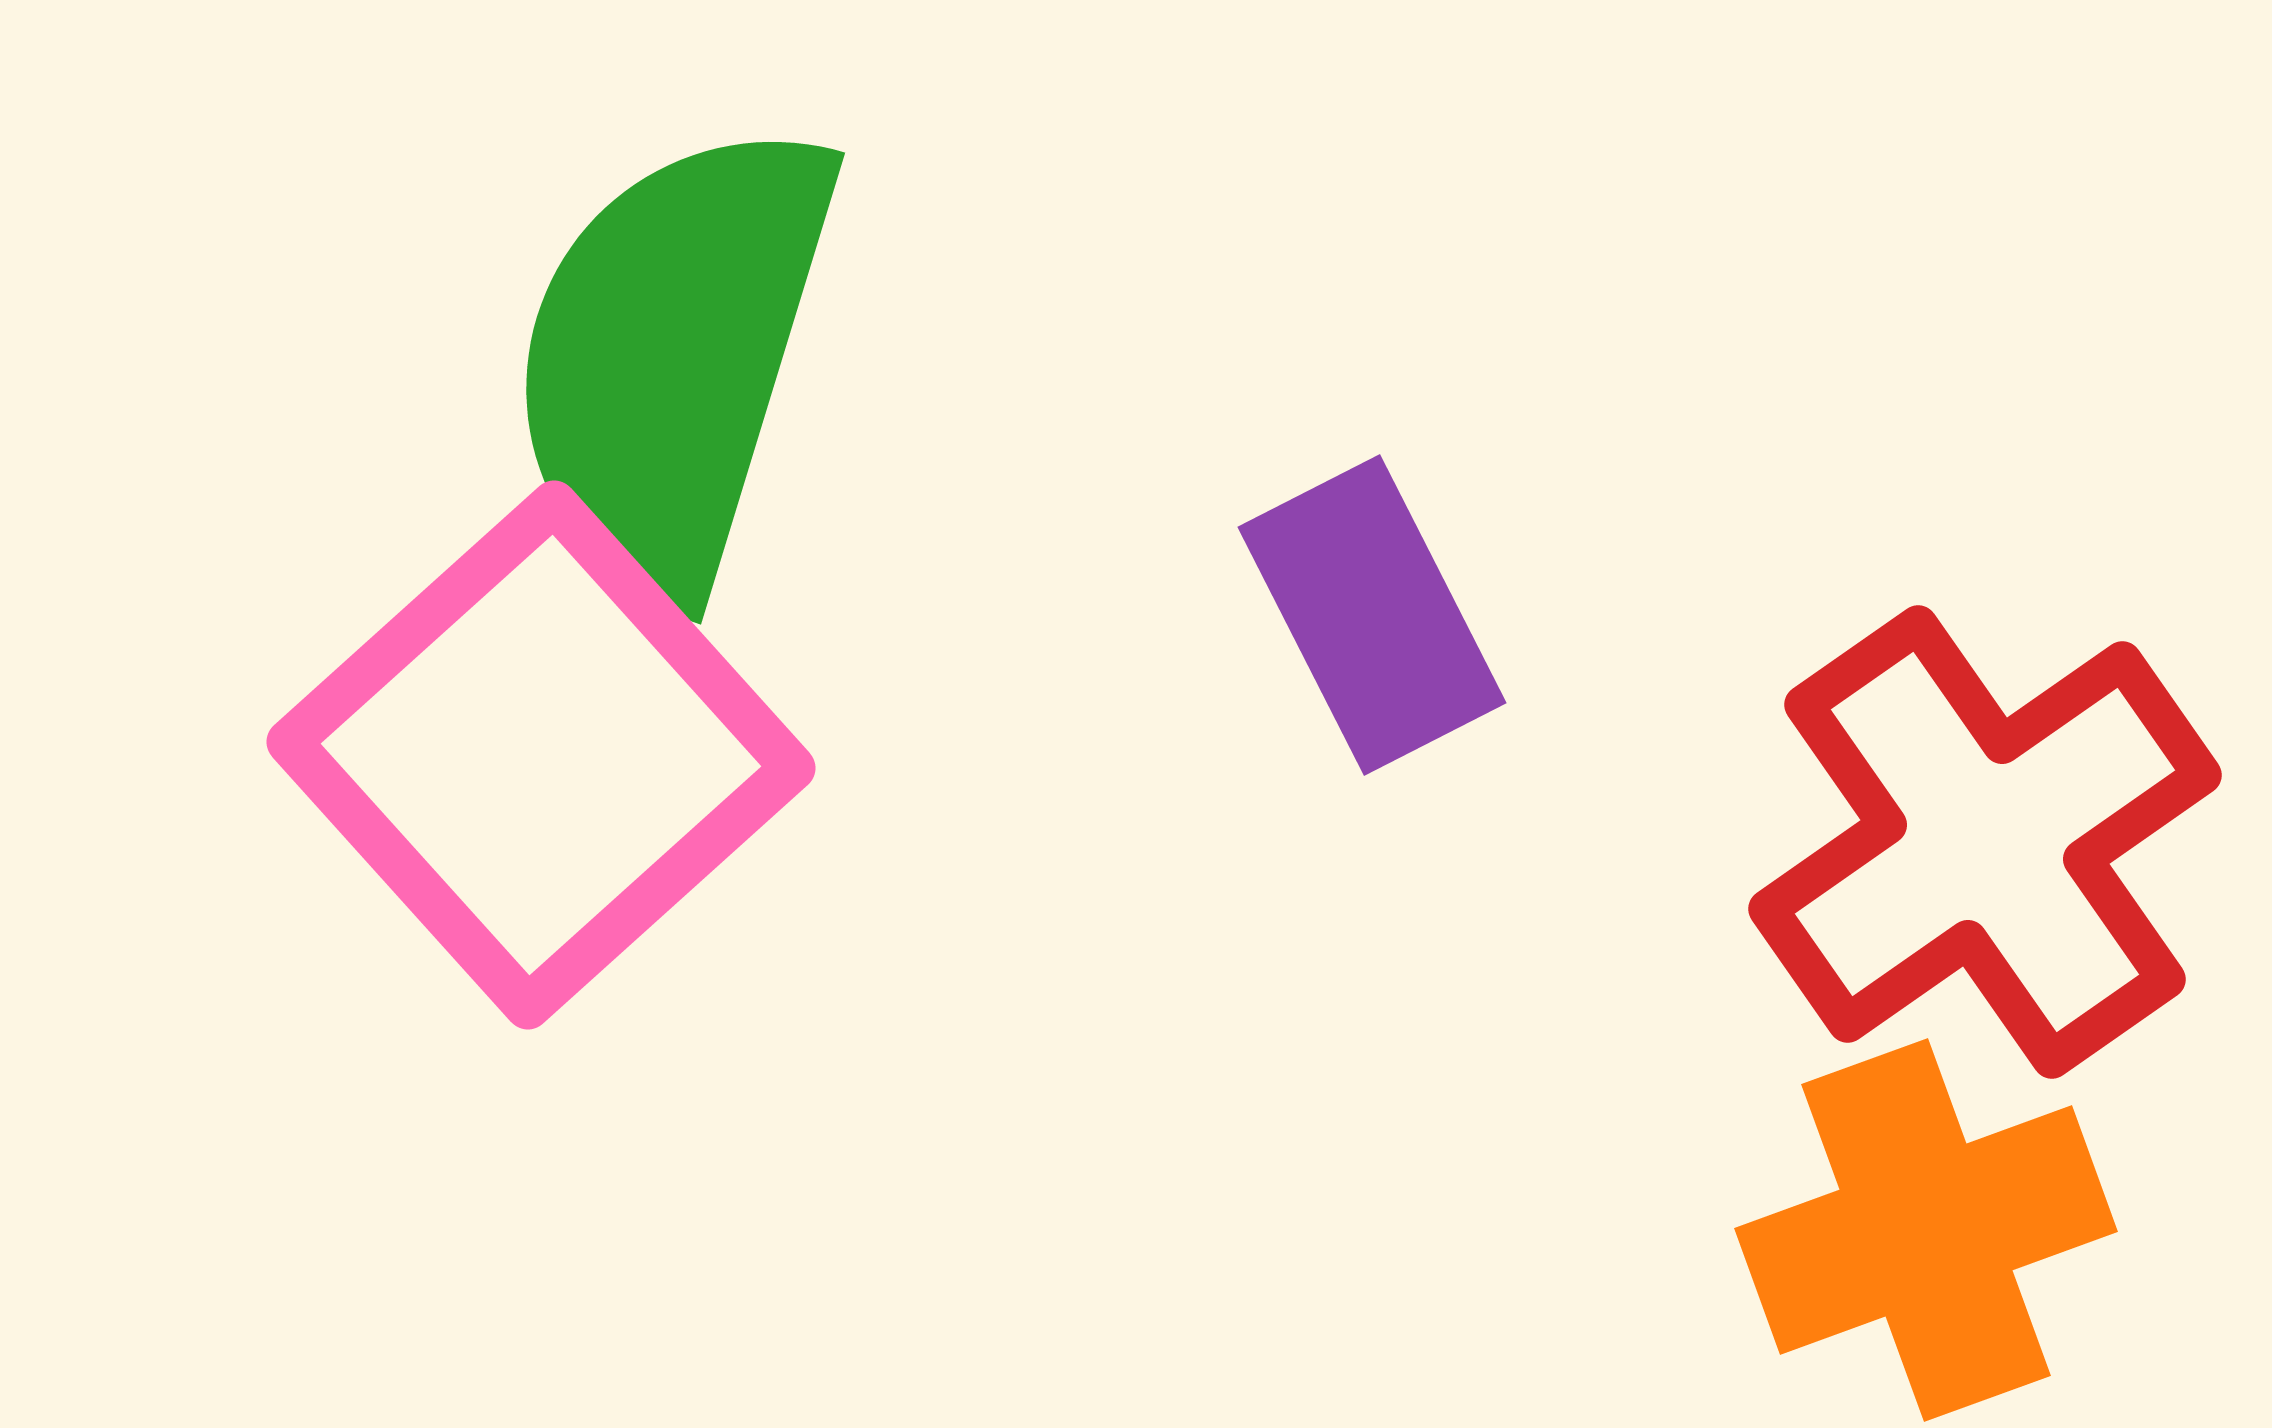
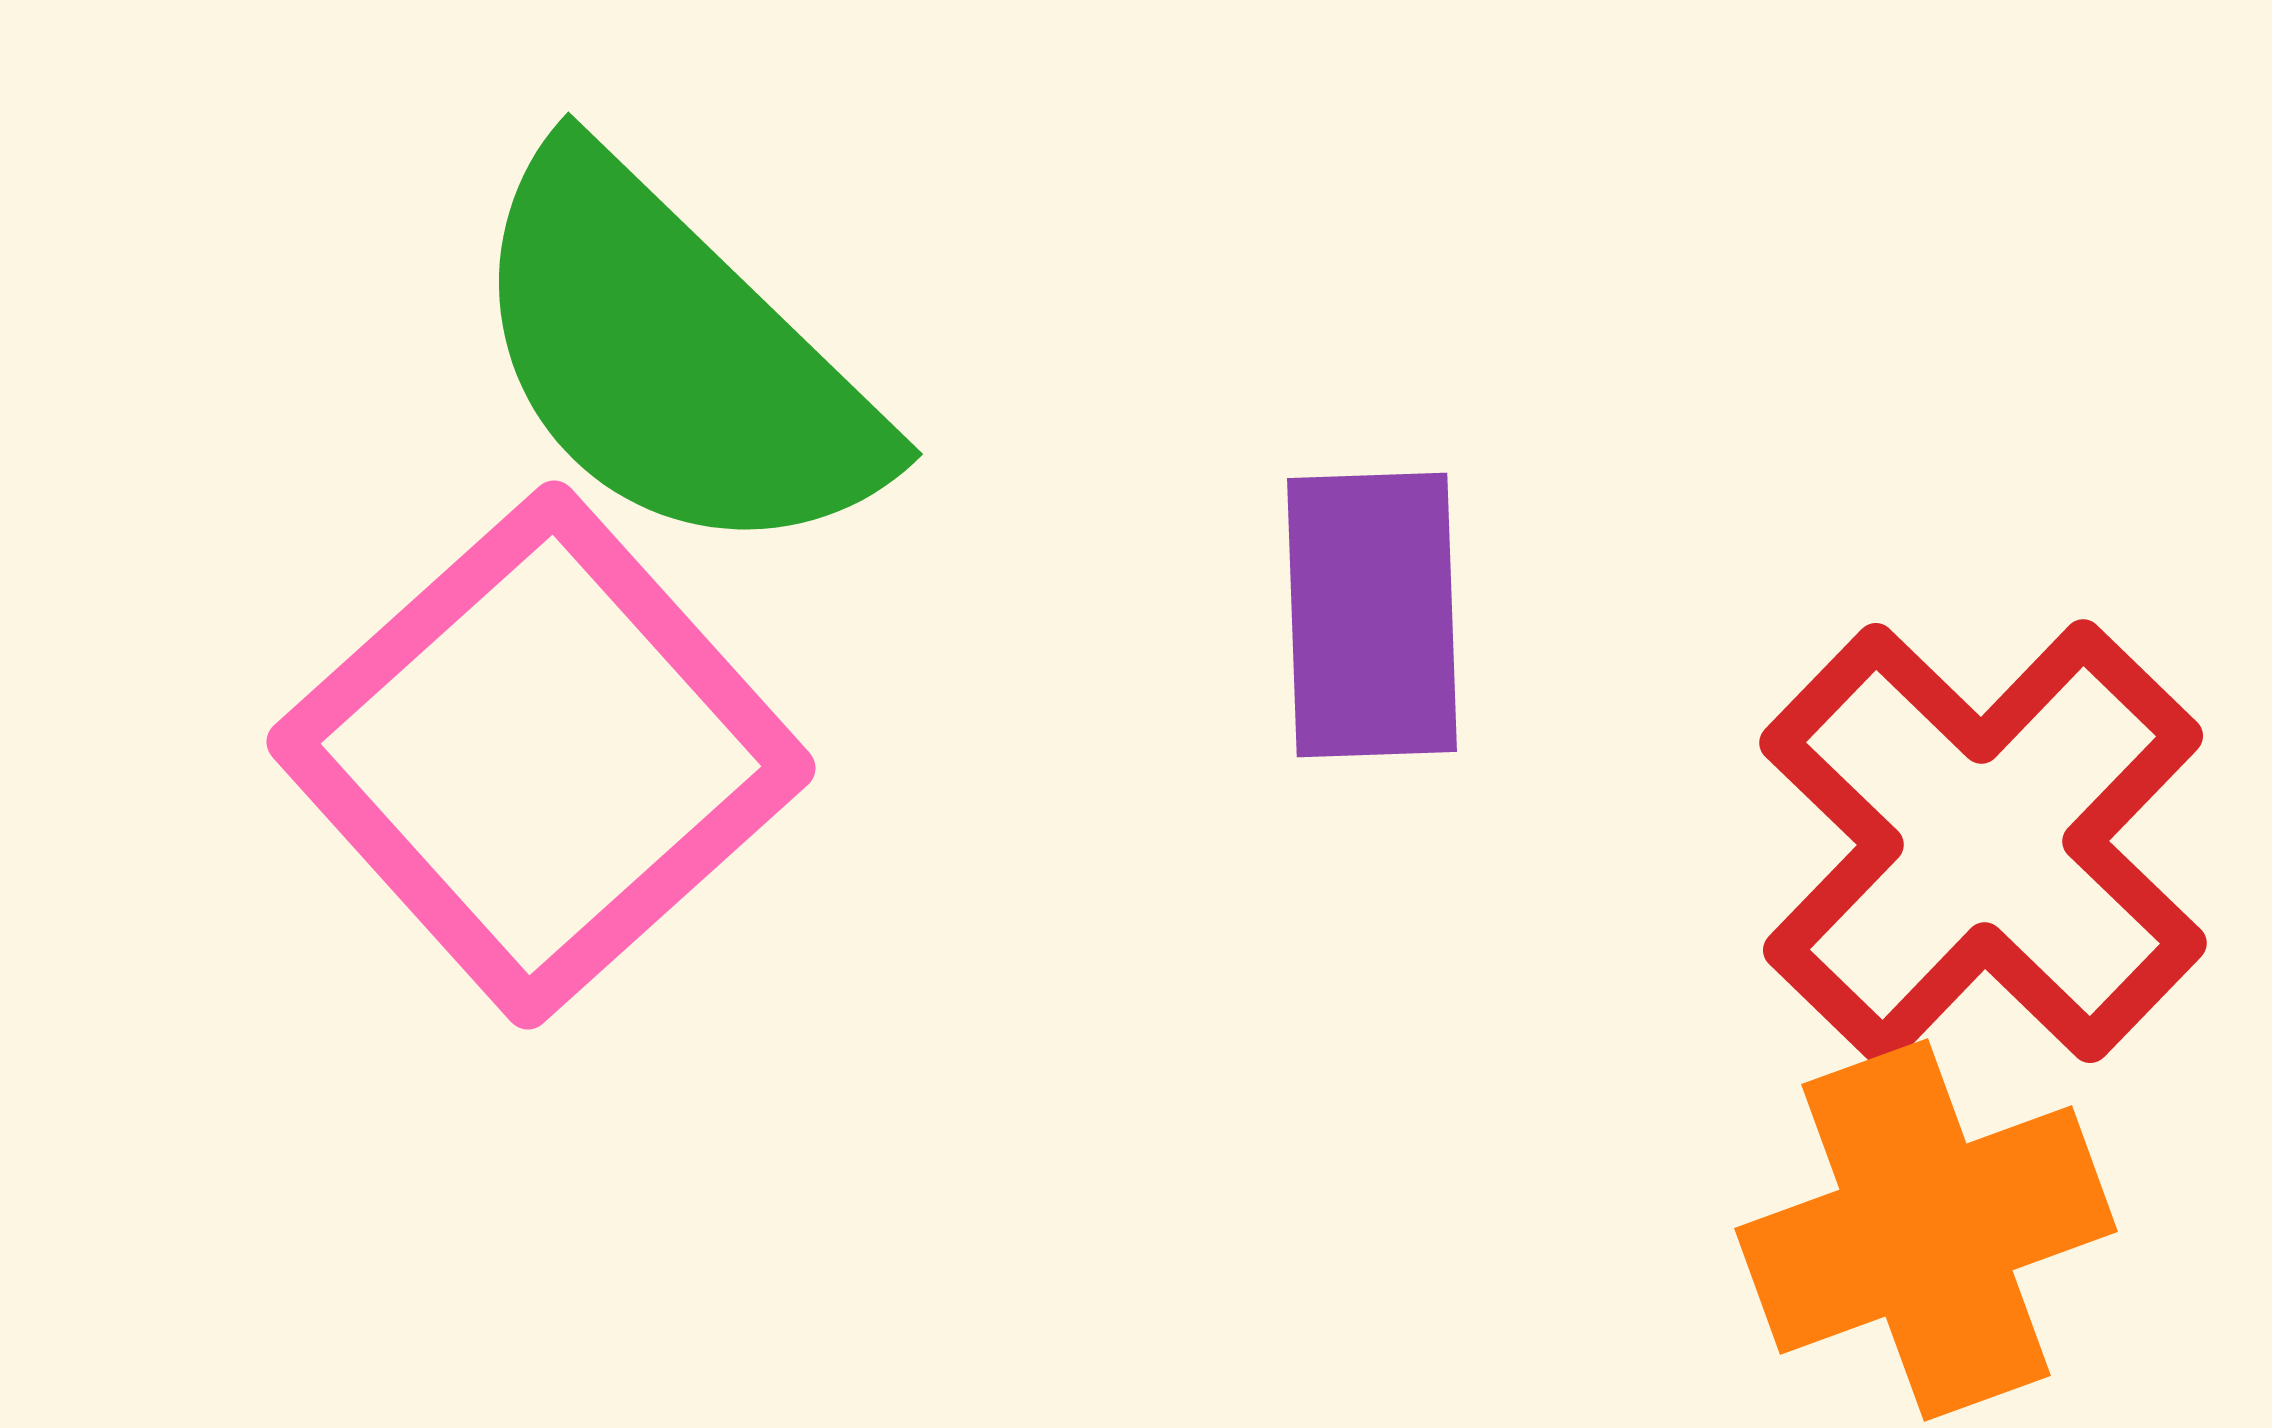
green semicircle: rotated 63 degrees counterclockwise
purple rectangle: rotated 25 degrees clockwise
red cross: moved 2 px left, 1 px down; rotated 11 degrees counterclockwise
